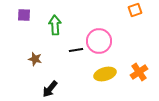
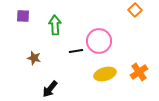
orange square: rotated 24 degrees counterclockwise
purple square: moved 1 px left, 1 px down
black line: moved 1 px down
brown star: moved 1 px left, 1 px up
